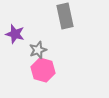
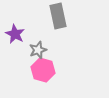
gray rectangle: moved 7 px left
purple star: rotated 12 degrees clockwise
